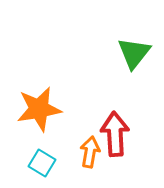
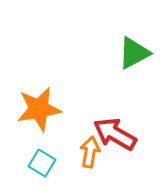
green triangle: rotated 24 degrees clockwise
red arrow: rotated 57 degrees counterclockwise
